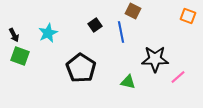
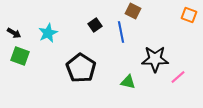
orange square: moved 1 px right, 1 px up
black arrow: moved 2 px up; rotated 32 degrees counterclockwise
